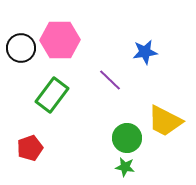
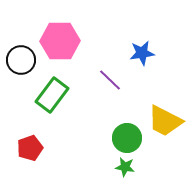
pink hexagon: moved 1 px down
black circle: moved 12 px down
blue star: moved 3 px left, 1 px down
